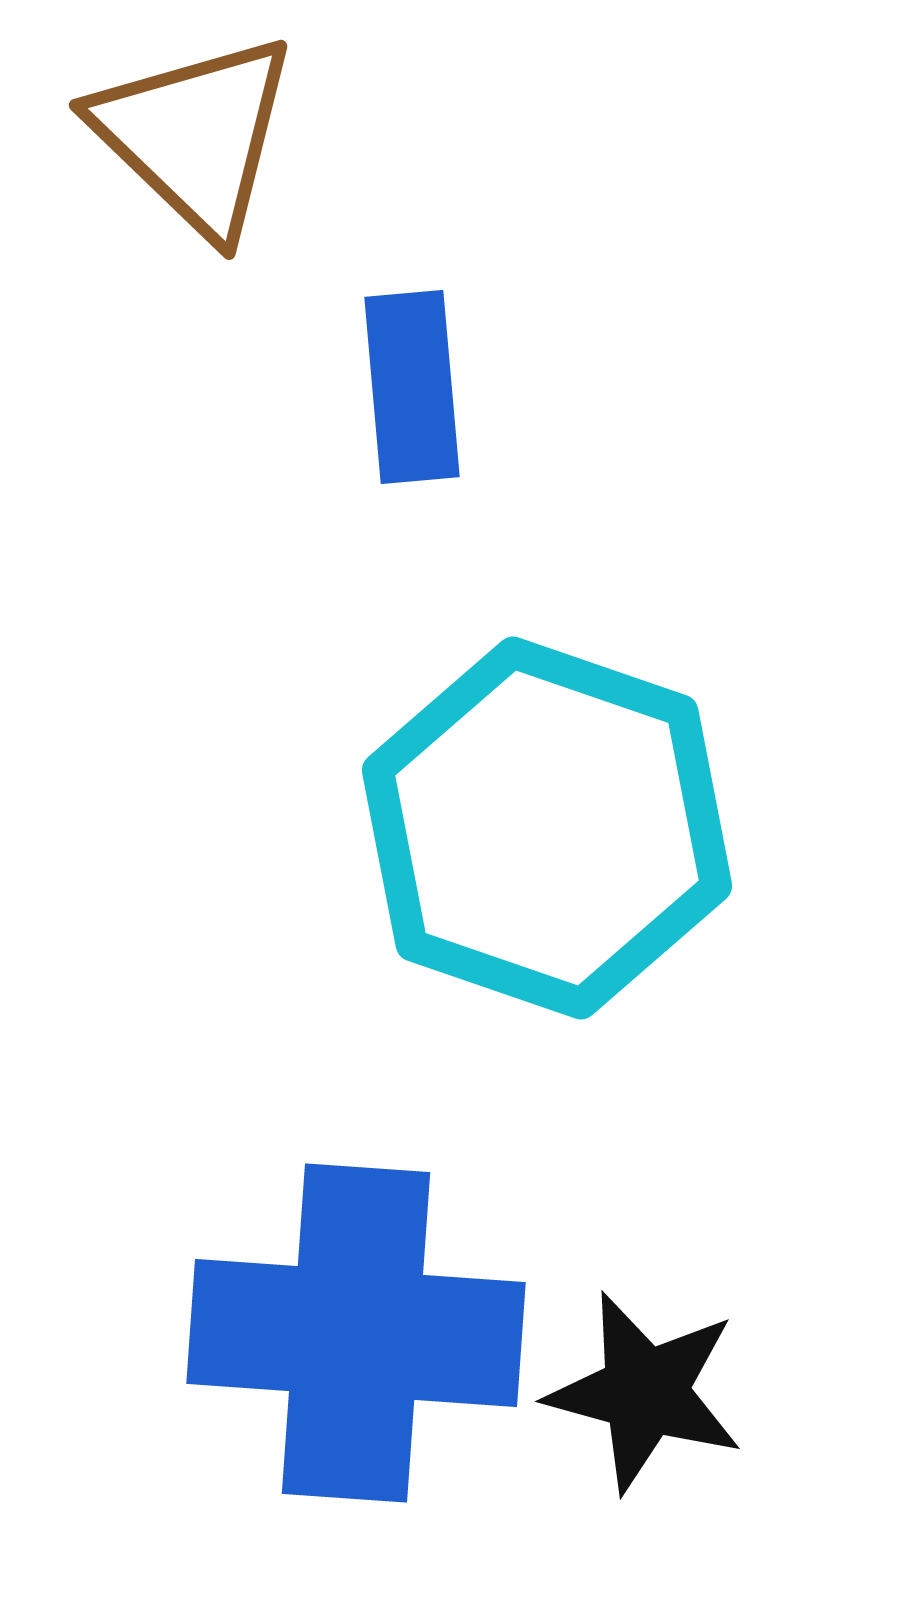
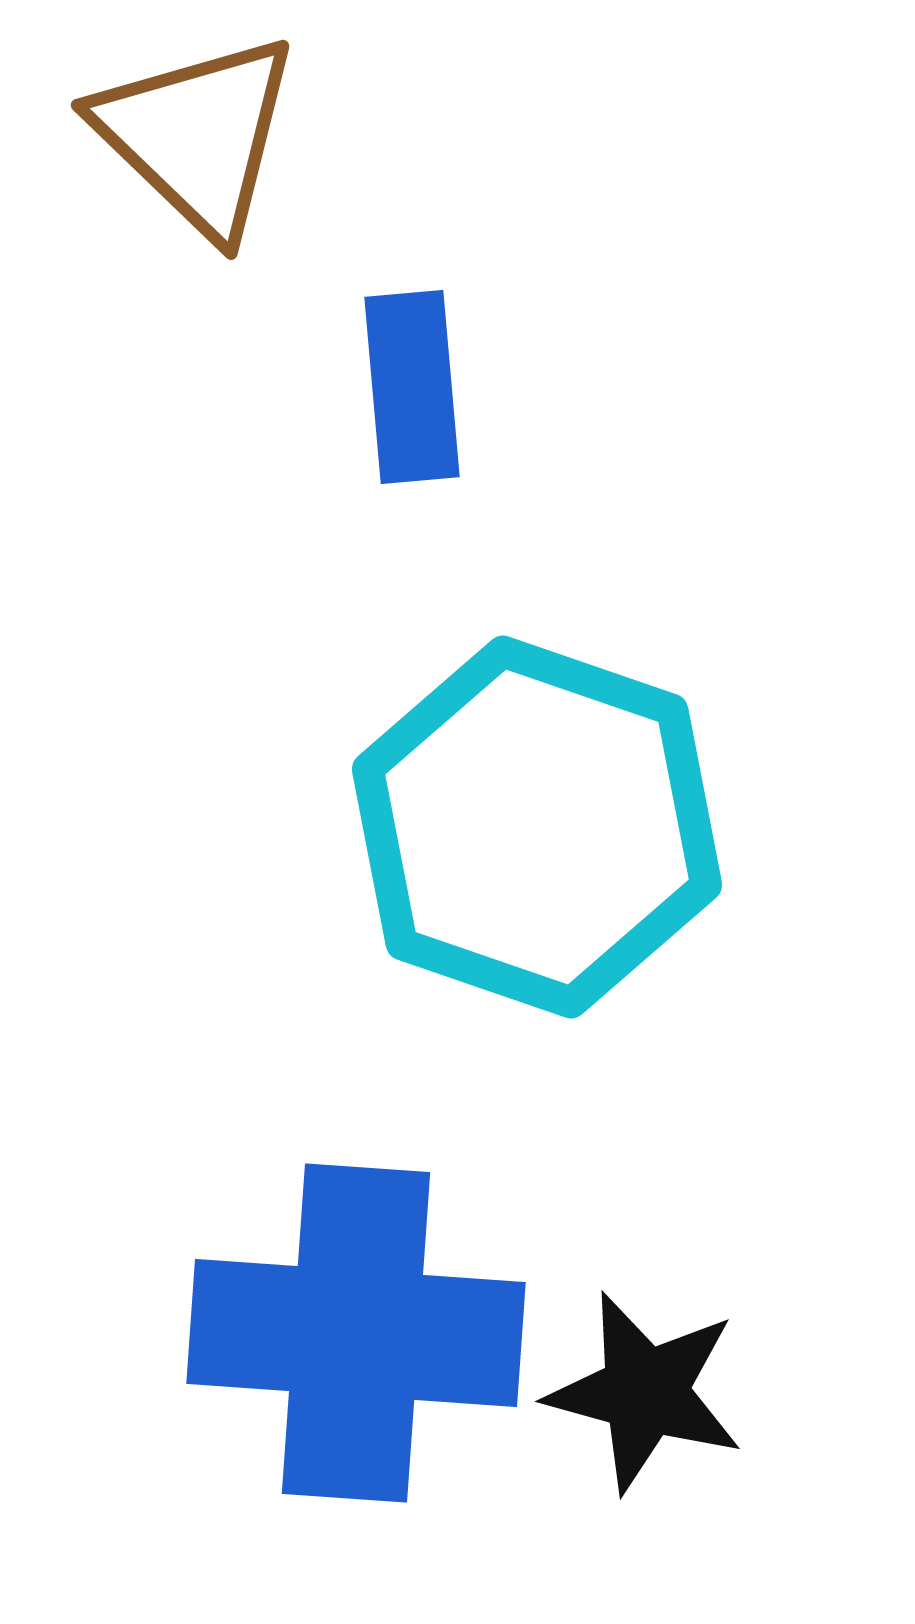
brown triangle: moved 2 px right
cyan hexagon: moved 10 px left, 1 px up
